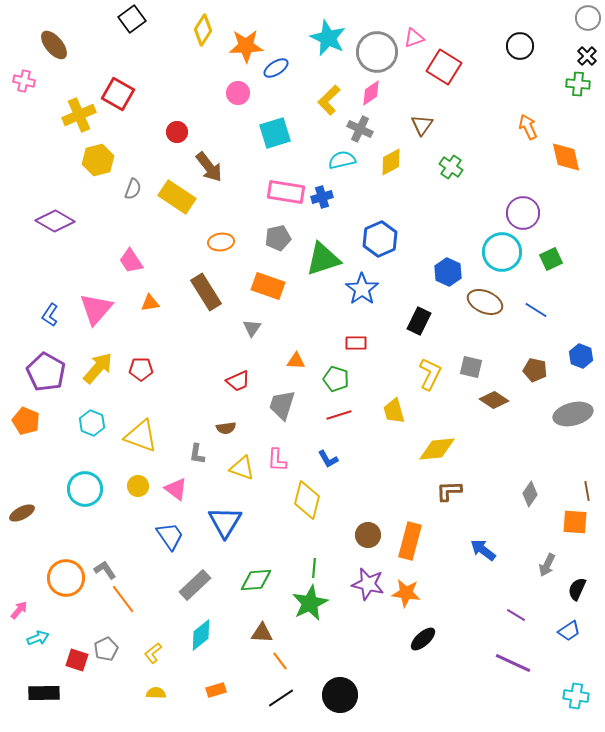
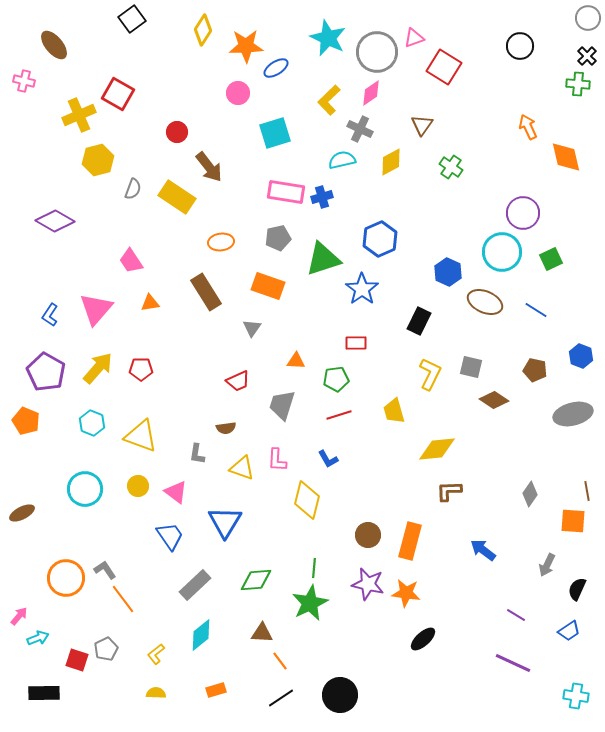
green pentagon at (336, 379): rotated 25 degrees counterclockwise
pink triangle at (176, 489): moved 3 px down
orange square at (575, 522): moved 2 px left, 1 px up
pink arrow at (19, 610): moved 6 px down
yellow L-shape at (153, 653): moved 3 px right, 1 px down
